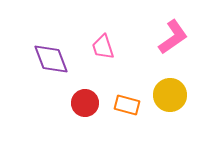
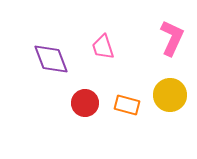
pink L-shape: moved 1 px left, 1 px down; rotated 30 degrees counterclockwise
